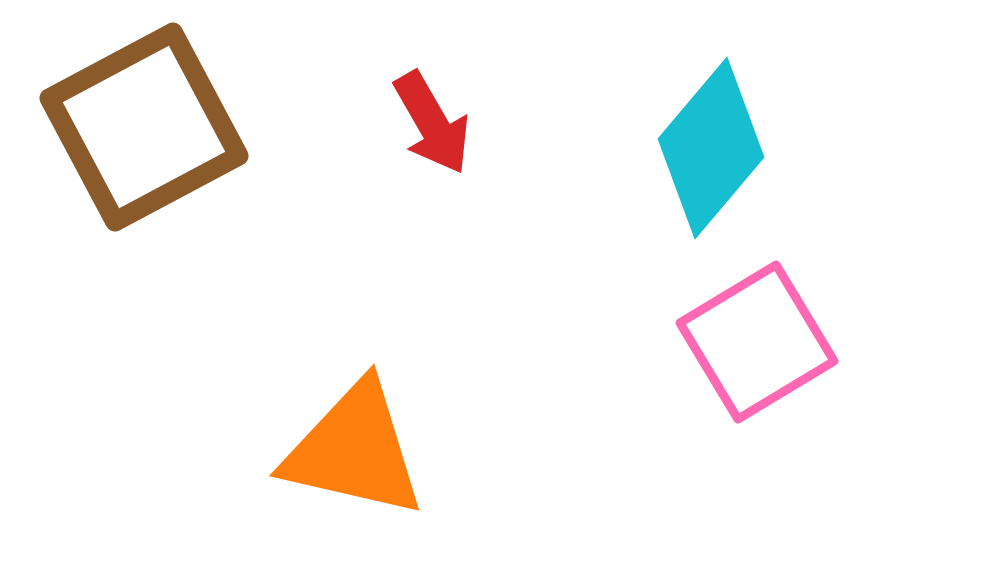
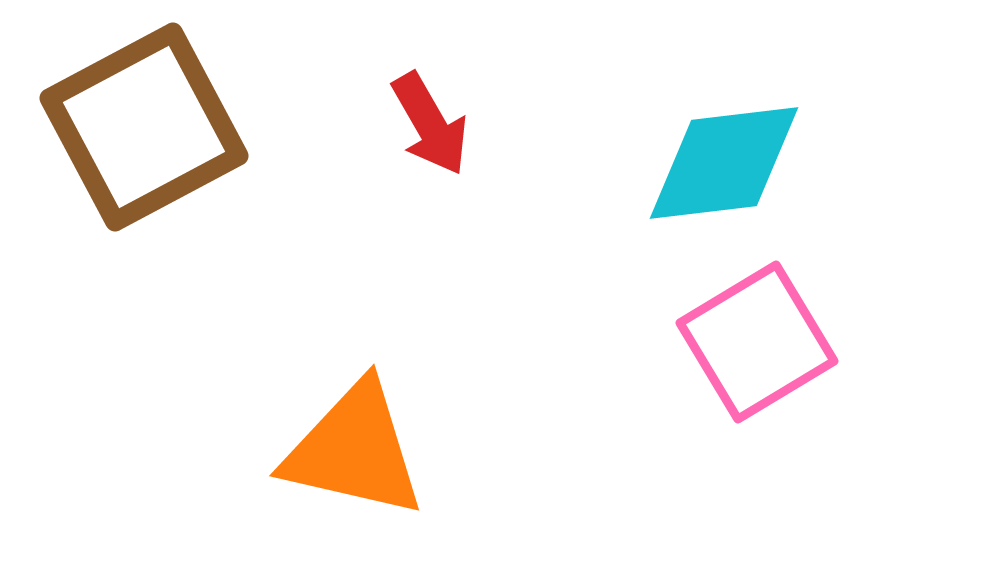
red arrow: moved 2 px left, 1 px down
cyan diamond: moved 13 px right, 15 px down; rotated 43 degrees clockwise
